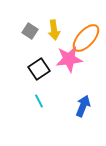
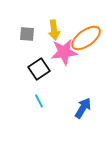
gray square: moved 3 px left, 3 px down; rotated 28 degrees counterclockwise
orange ellipse: rotated 12 degrees clockwise
pink star: moved 5 px left, 7 px up
blue arrow: moved 2 px down; rotated 10 degrees clockwise
